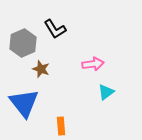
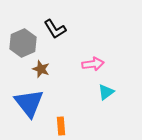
blue triangle: moved 5 px right
